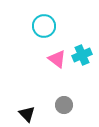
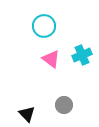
pink triangle: moved 6 px left
